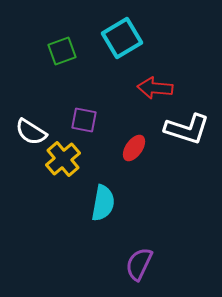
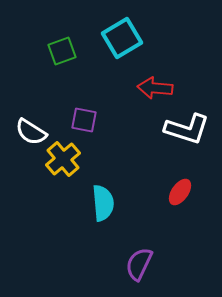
red ellipse: moved 46 px right, 44 px down
cyan semicircle: rotated 15 degrees counterclockwise
